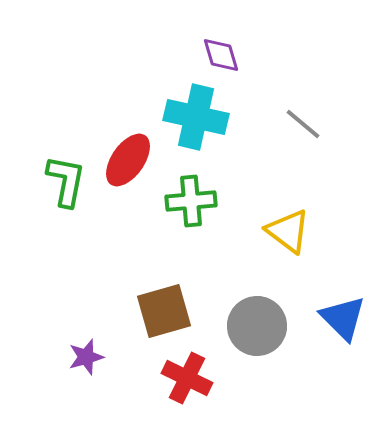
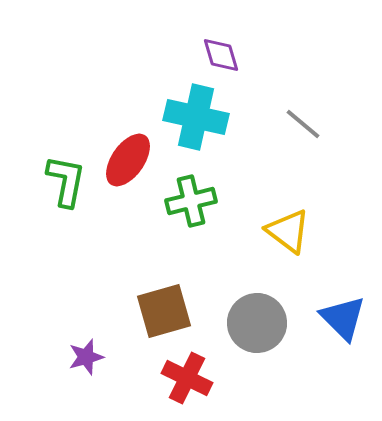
green cross: rotated 9 degrees counterclockwise
gray circle: moved 3 px up
